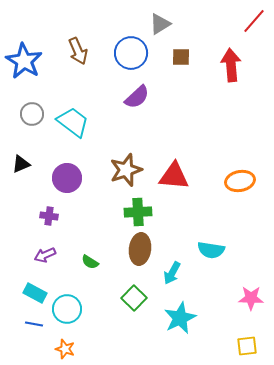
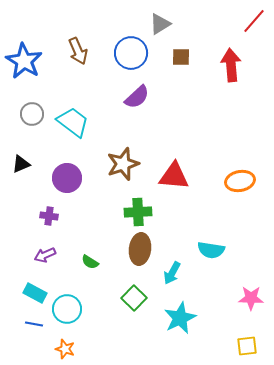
brown star: moved 3 px left, 6 px up
